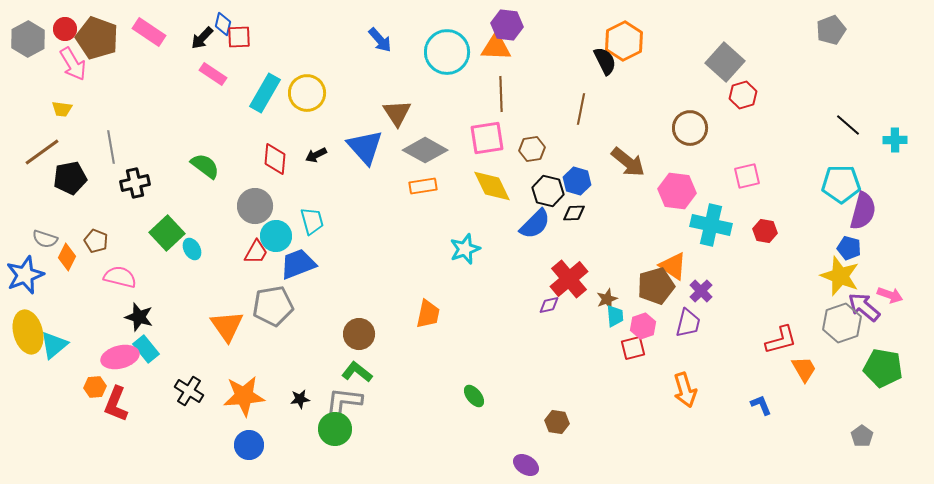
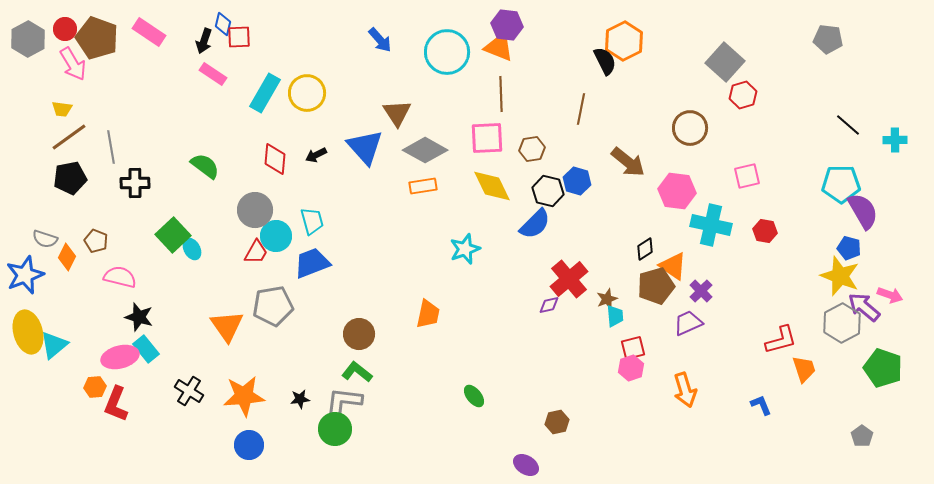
gray pentagon at (831, 30): moved 3 px left, 9 px down; rotated 28 degrees clockwise
black arrow at (202, 38): moved 2 px right, 3 px down; rotated 25 degrees counterclockwise
orange triangle at (496, 47): moved 3 px right; rotated 20 degrees clockwise
pink square at (487, 138): rotated 6 degrees clockwise
brown line at (42, 152): moved 27 px right, 15 px up
black cross at (135, 183): rotated 12 degrees clockwise
gray circle at (255, 206): moved 4 px down
purple semicircle at (863, 211): rotated 45 degrees counterclockwise
black diamond at (574, 213): moved 71 px right, 36 px down; rotated 30 degrees counterclockwise
green square at (167, 233): moved 6 px right, 2 px down
blue trapezoid at (298, 264): moved 14 px right, 1 px up
purple trapezoid at (688, 323): rotated 128 degrees counterclockwise
gray hexagon at (842, 323): rotated 9 degrees counterclockwise
pink hexagon at (643, 326): moved 12 px left, 42 px down
green pentagon at (883, 368): rotated 9 degrees clockwise
orange trapezoid at (804, 369): rotated 12 degrees clockwise
brown hexagon at (557, 422): rotated 20 degrees counterclockwise
